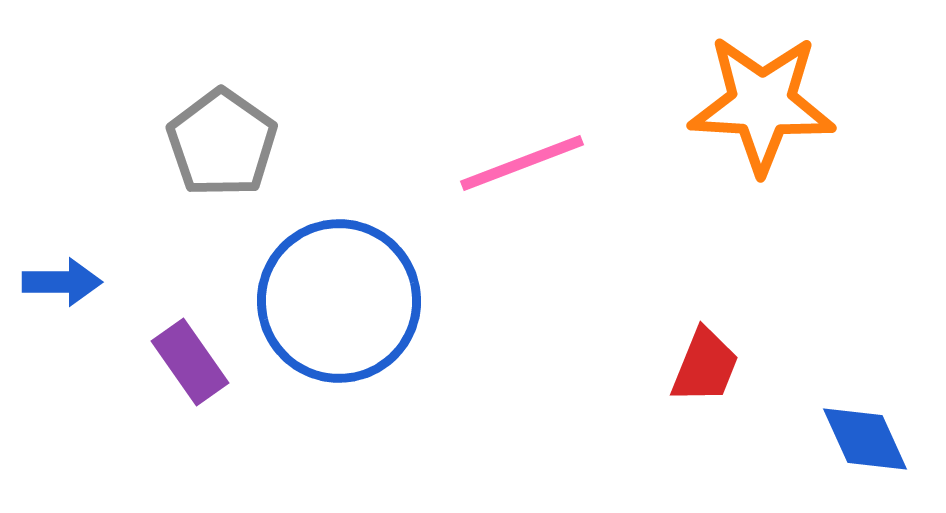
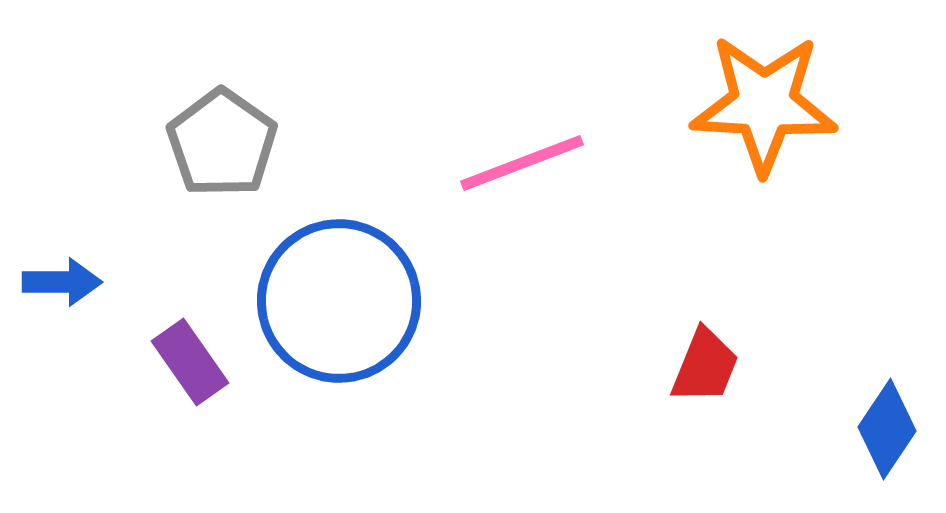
orange star: moved 2 px right
blue diamond: moved 22 px right, 10 px up; rotated 58 degrees clockwise
